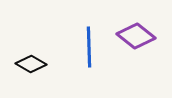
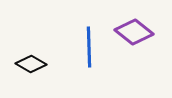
purple diamond: moved 2 px left, 4 px up
